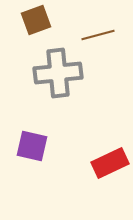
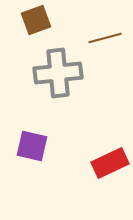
brown line: moved 7 px right, 3 px down
